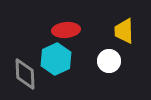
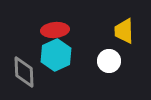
red ellipse: moved 11 px left
cyan hexagon: moved 4 px up
gray diamond: moved 1 px left, 2 px up
